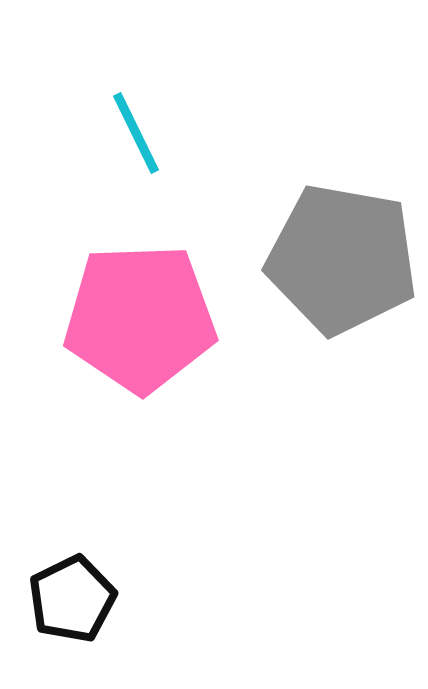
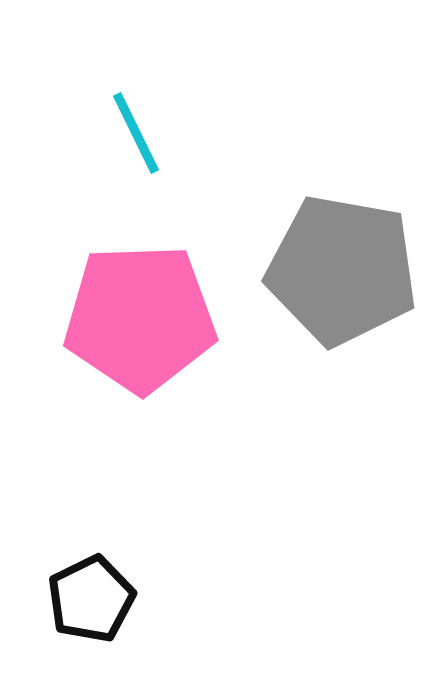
gray pentagon: moved 11 px down
black pentagon: moved 19 px right
